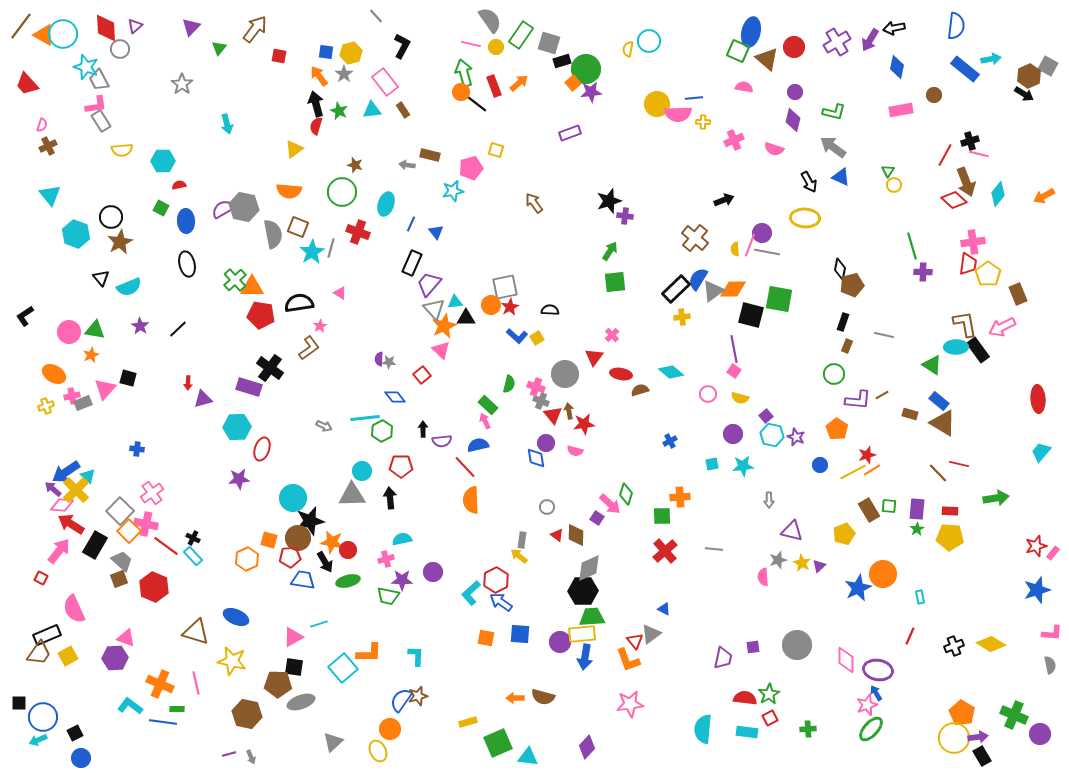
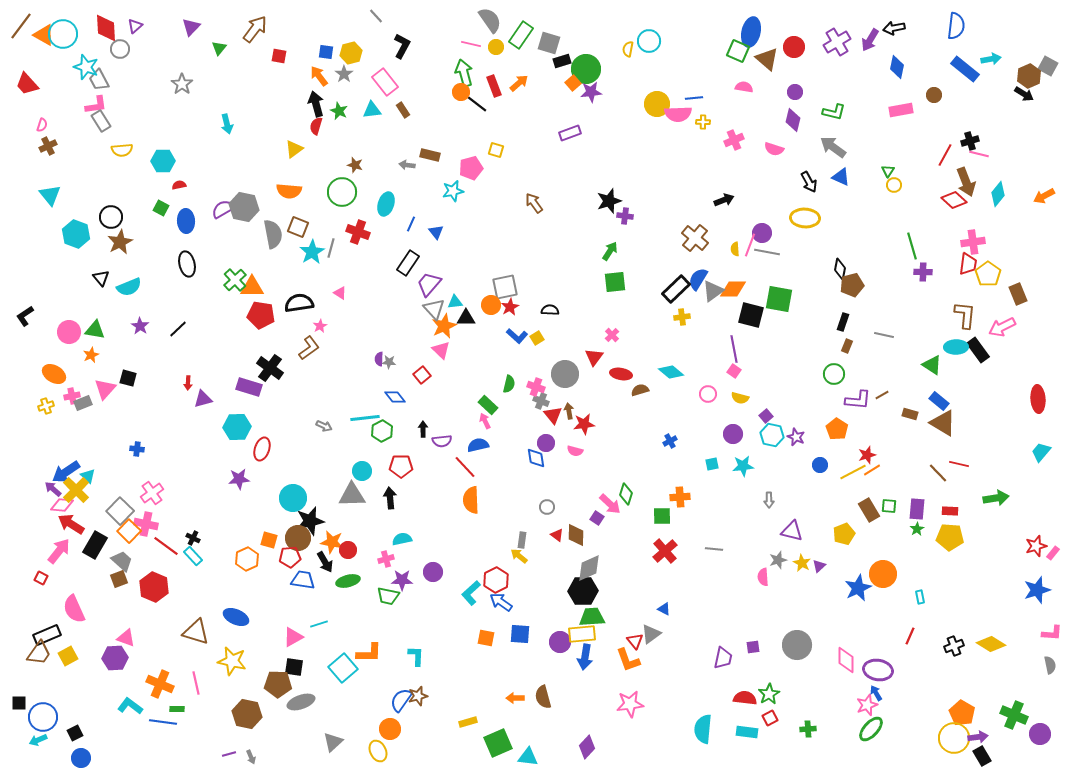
black rectangle at (412, 263): moved 4 px left; rotated 10 degrees clockwise
brown L-shape at (965, 324): moved 9 px up; rotated 16 degrees clockwise
brown semicircle at (543, 697): rotated 60 degrees clockwise
